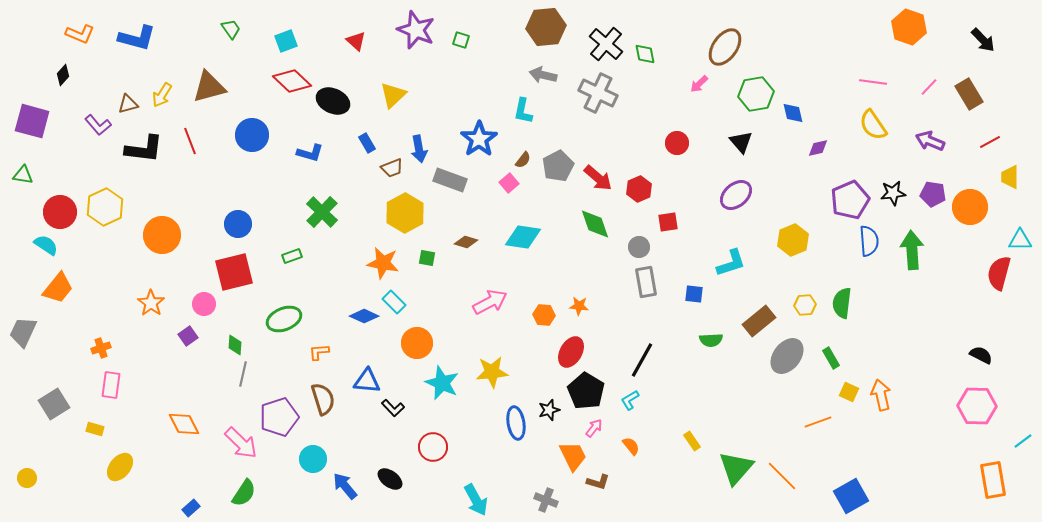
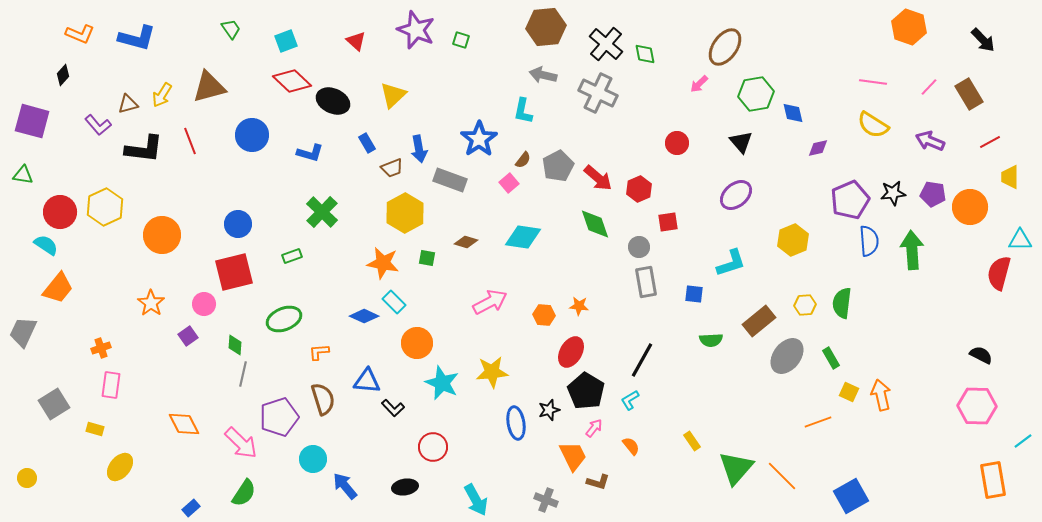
yellow semicircle at (873, 125): rotated 24 degrees counterclockwise
black ellipse at (390, 479): moved 15 px right, 8 px down; rotated 45 degrees counterclockwise
